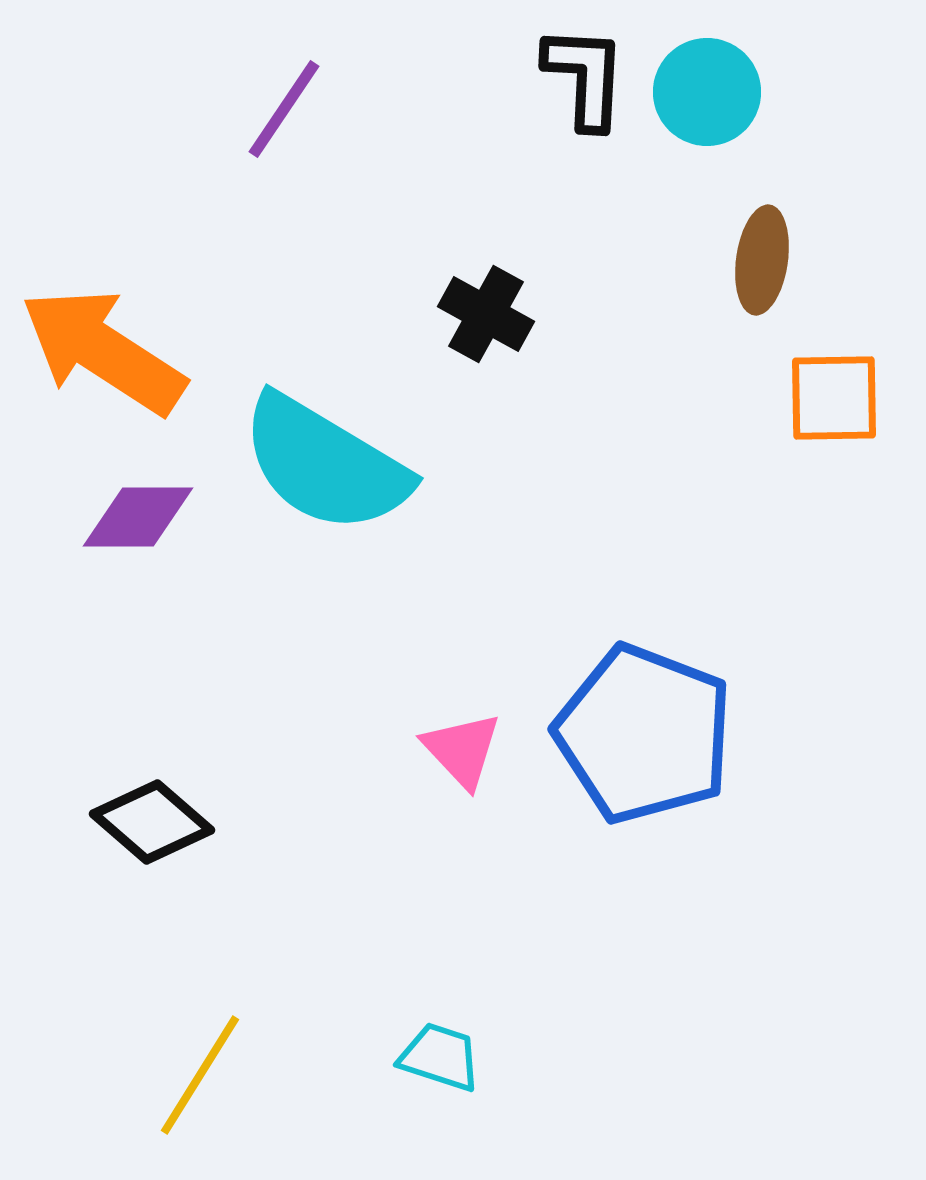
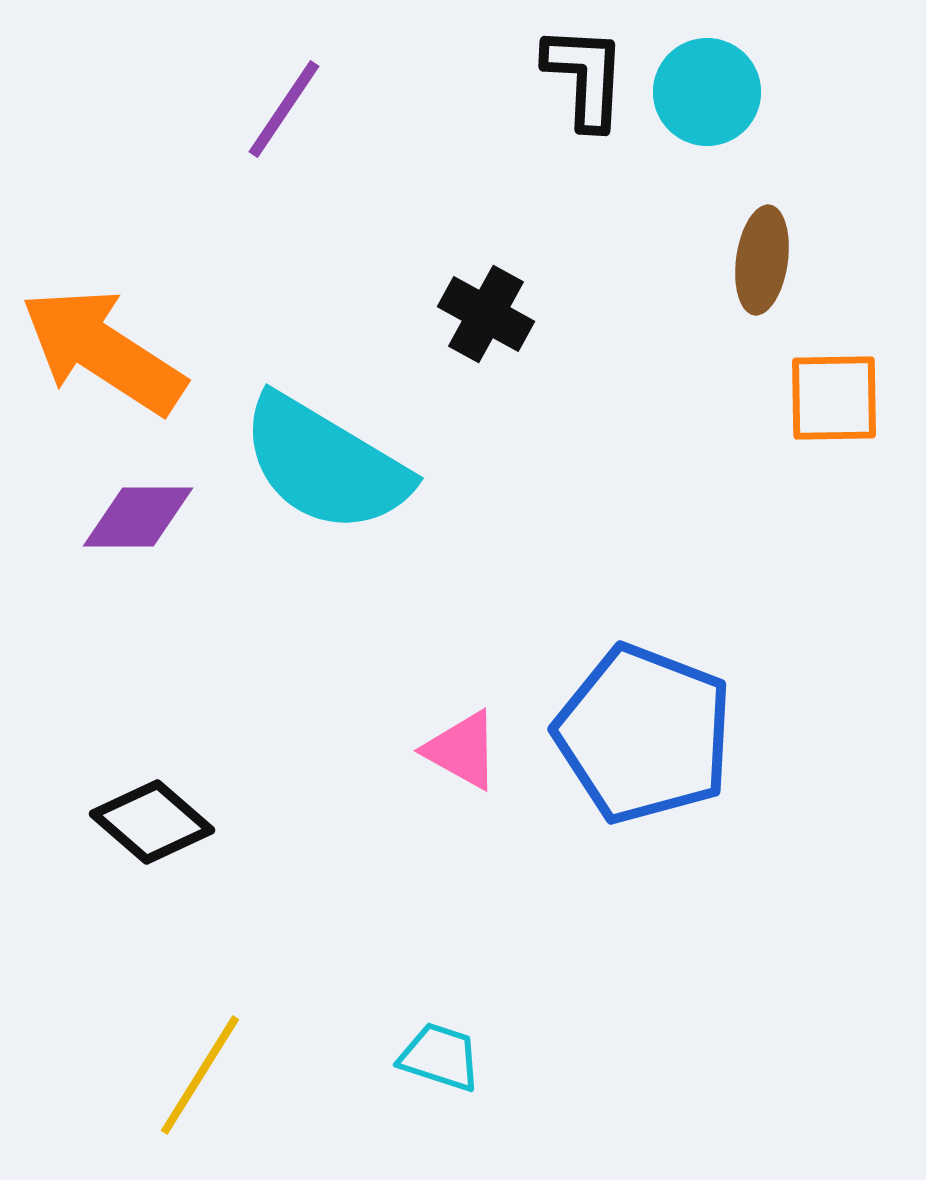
pink triangle: rotated 18 degrees counterclockwise
